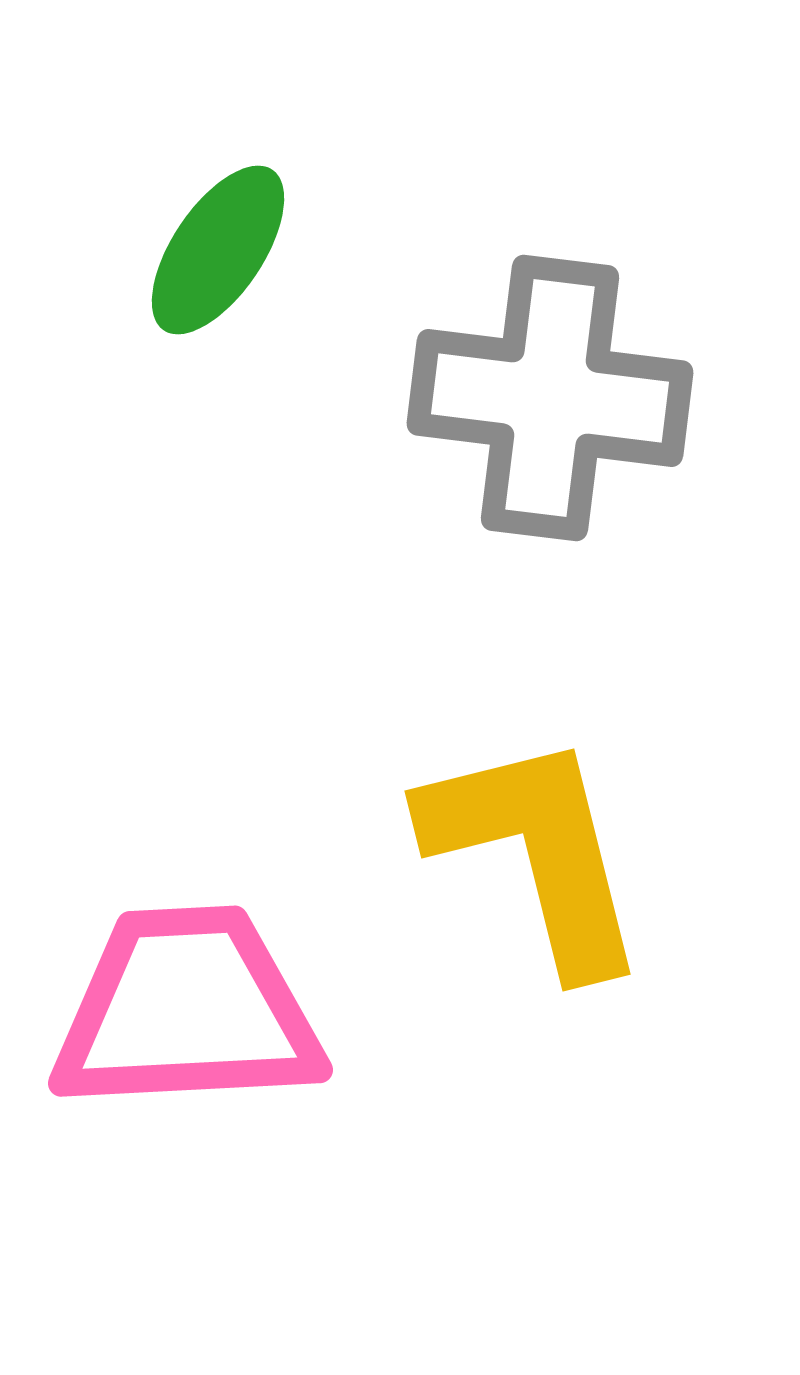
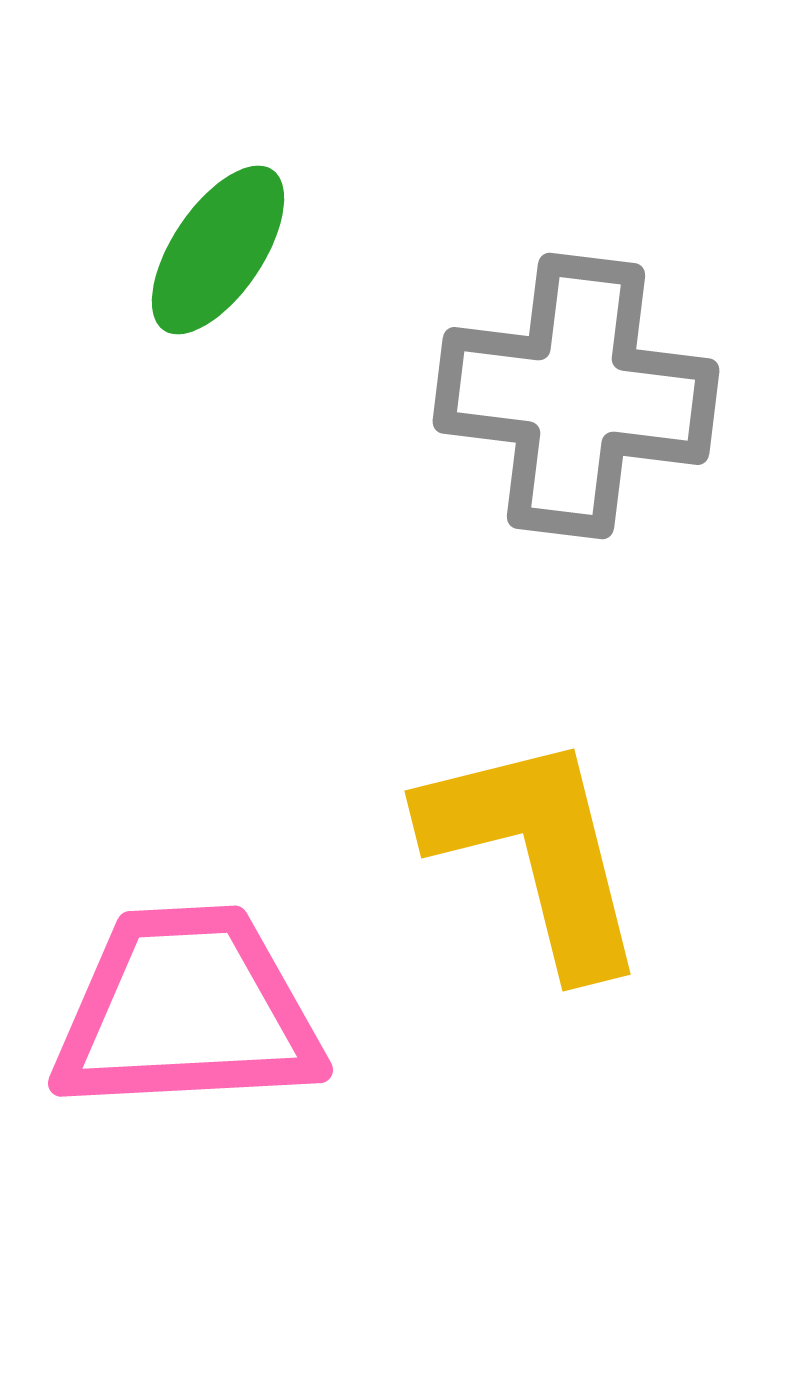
gray cross: moved 26 px right, 2 px up
